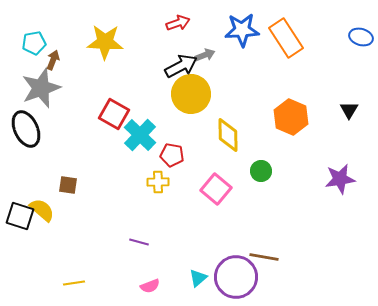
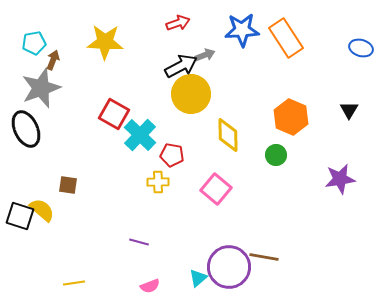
blue ellipse: moved 11 px down
green circle: moved 15 px right, 16 px up
purple circle: moved 7 px left, 10 px up
